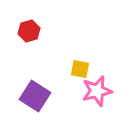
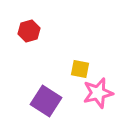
pink star: moved 1 px right, 2 px down
purple square: moved 11 px right, 5 px down
